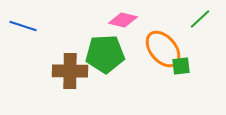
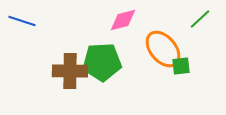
pink diamond: rotated 28 degrees counterclockwise
blue line: moved 1 px left, 5 px up
green pentagon: moved 3 px left, 8 px down
